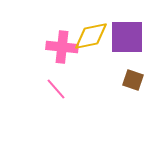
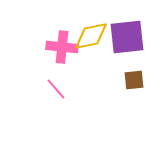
purple square: rotated 6 degrees counterclockwise
brown square: moved 1 px right; rotated 25 degrees counterclockwise
